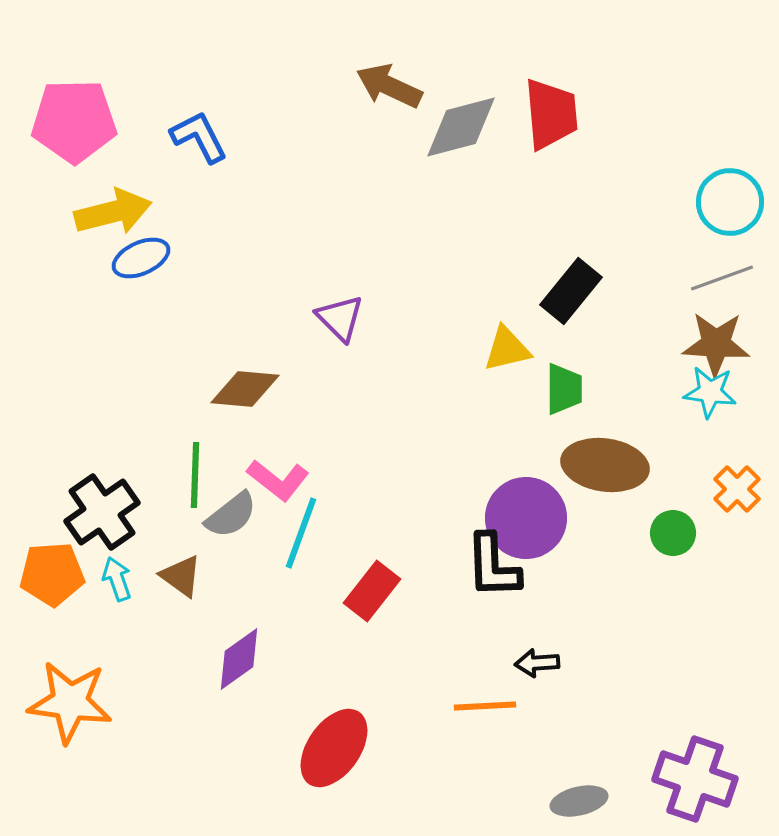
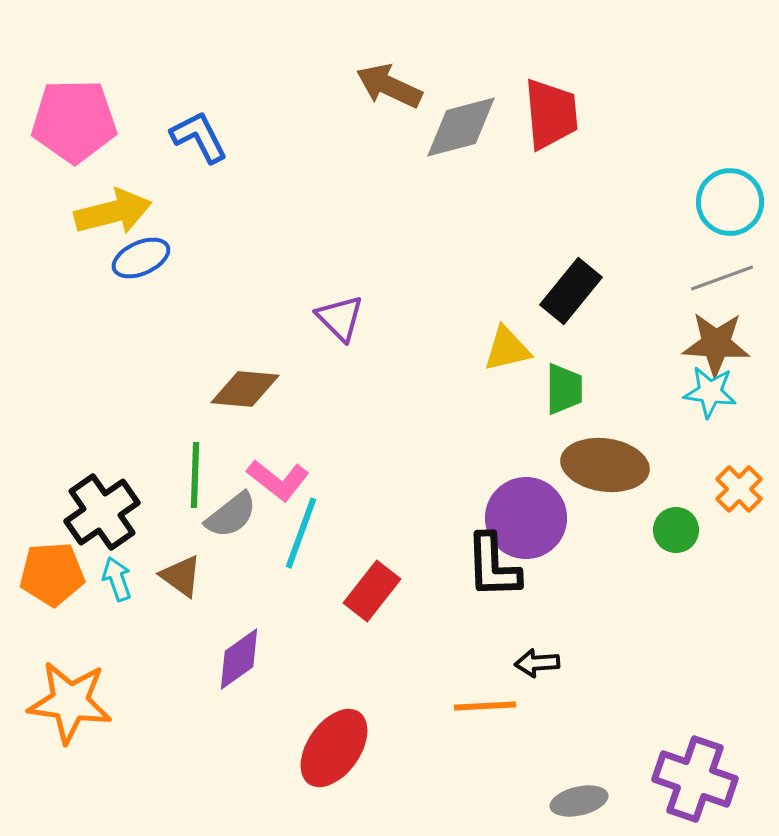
orange cross: moved 2 px right
green circle: moved 3 px right, 3 px up
